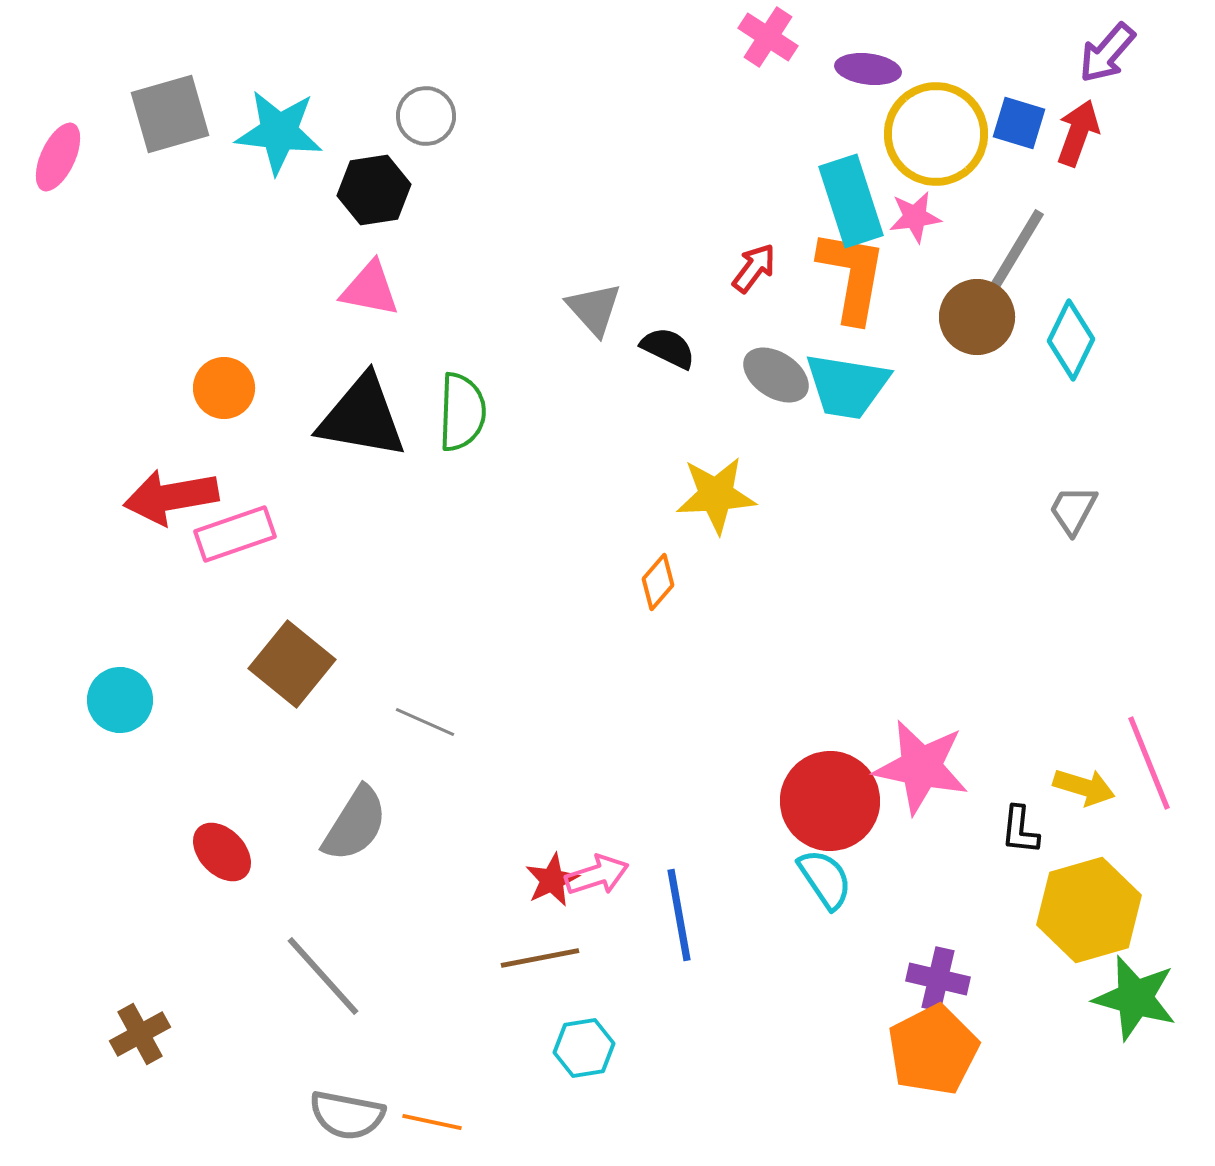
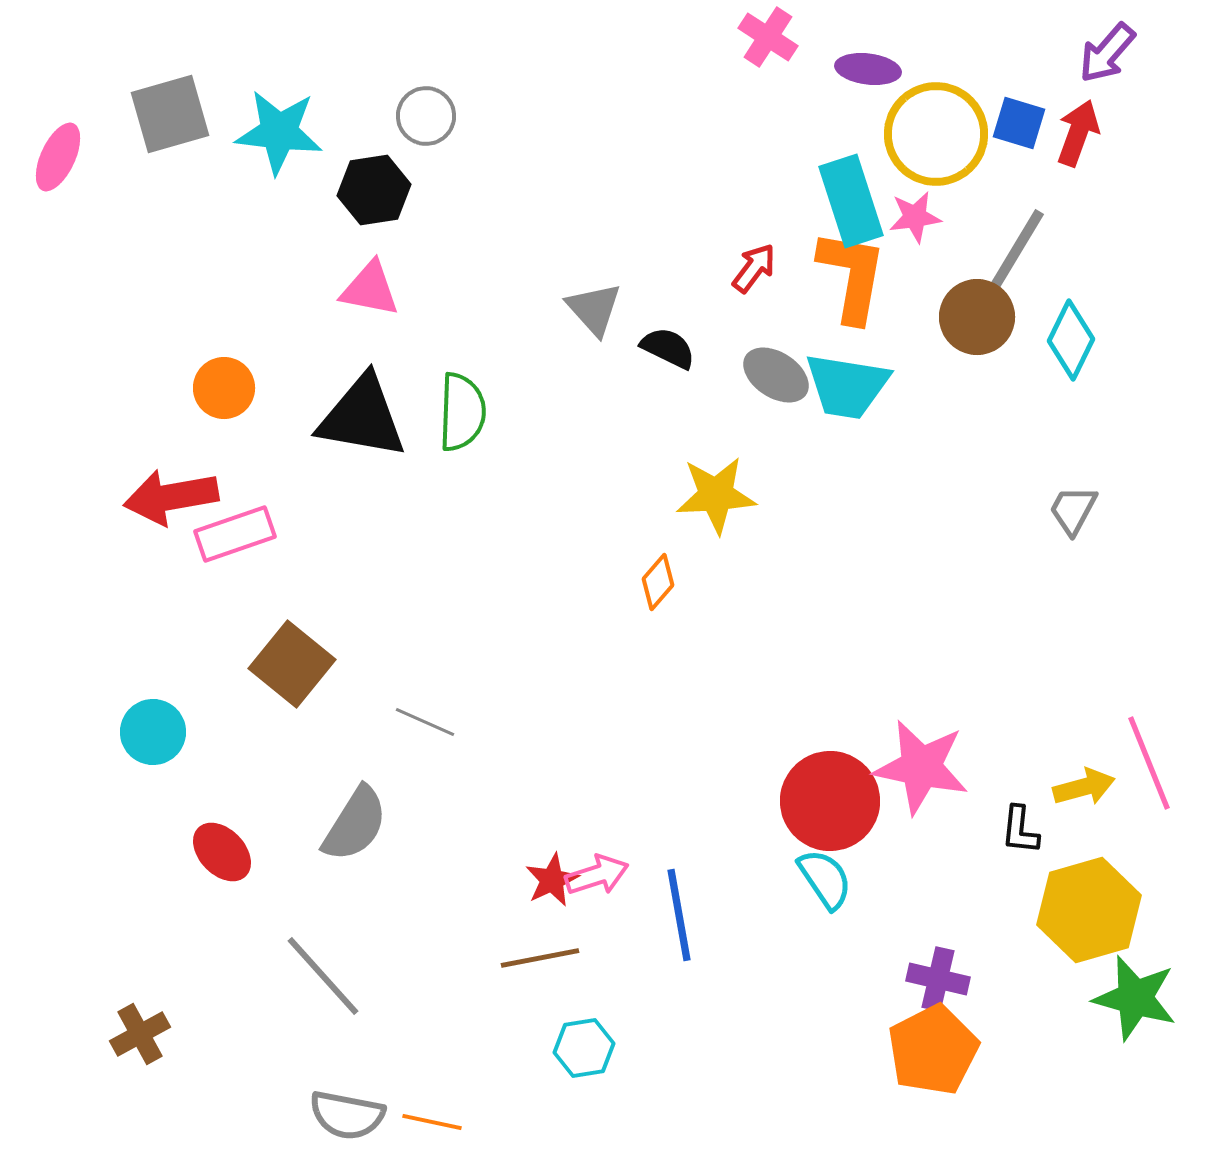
cyan circle at (120, 700): moved 33 px right, 32 px down
yellow arrow at (1084, 787): rotated 32 degrees counterclockwise
